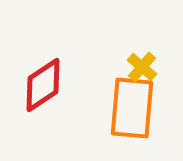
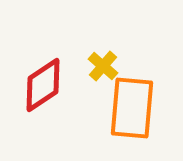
yellow cross: moved 39 px left, 1 px up
